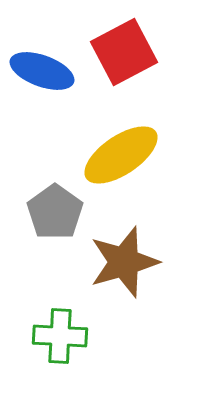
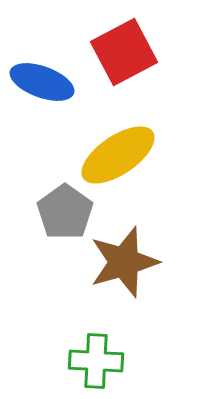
blue ellipse: moved 11 px down
yellow ellipse: moved 3 px left
gray pentagon: moved 10 px right
green cross: moved 36 px right, 25 px down
